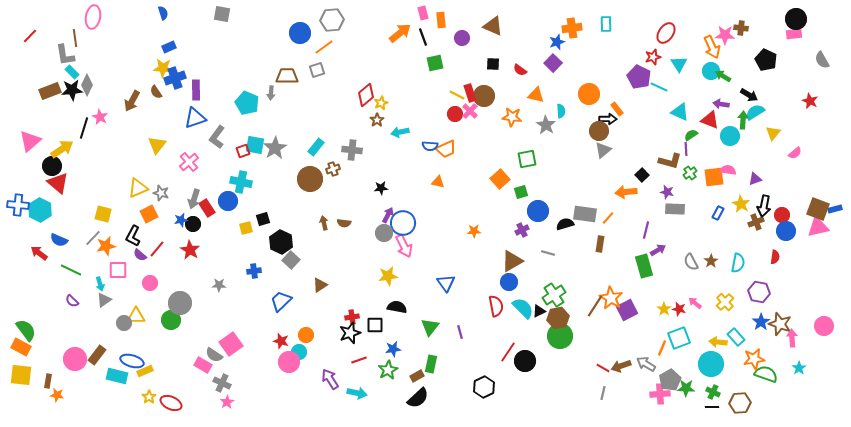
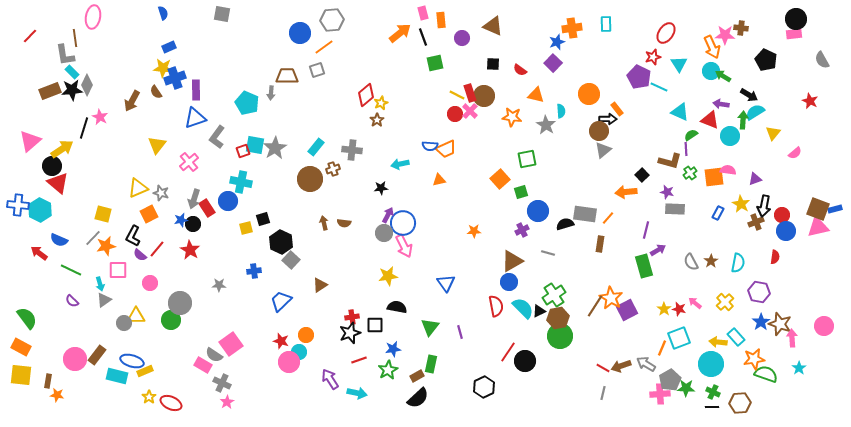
cyan arrow at (400, 132): moved 32 px down
orange triangle at (438, 182): moved 1 px right, 2 px up; rotated 24 degrees counterclockwise
green semicircle at (26, 330): moved 1 px right, 12 px up
